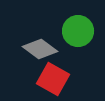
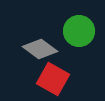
green circle: moved 1 px right
